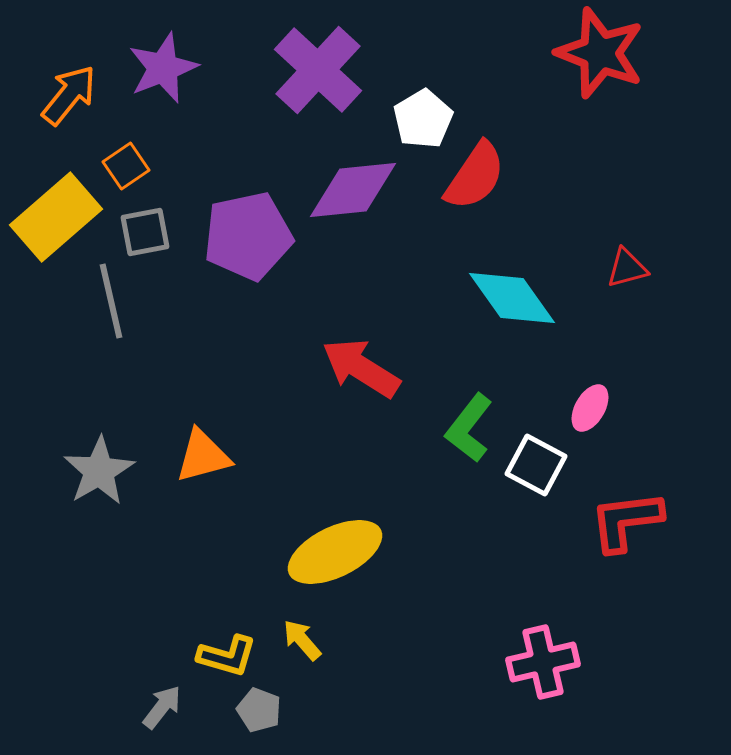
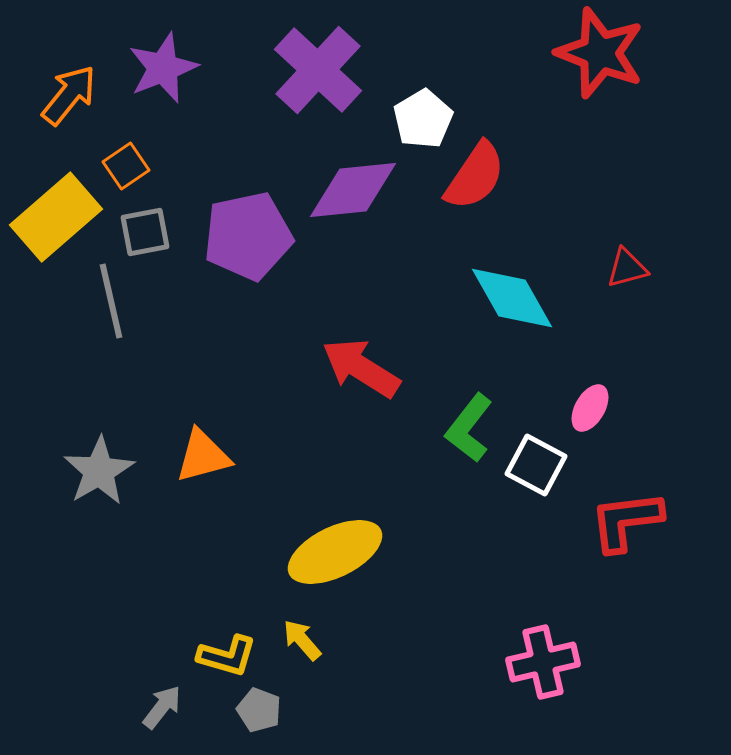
cyan diamond: rotated 6 degrees clockwise
